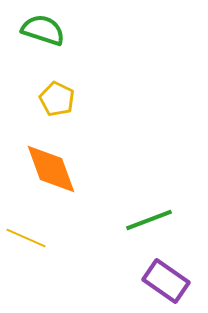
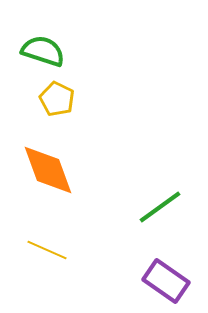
green semicircle: moved 21 px down
orange diamond: moved 3 px left, 1 px down
green line: moved 11 px right, 13 px up; rotated 15 degrees counterclockwise
yellow line: moved 21 px right, 12 px down
